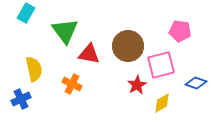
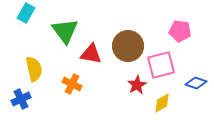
red triangle: moved 2 px right
